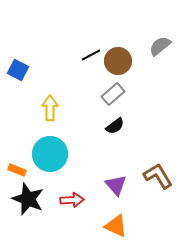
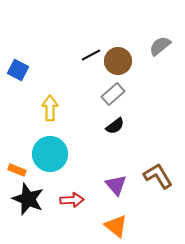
orange triangle: rotated 15 degrees clockwise
